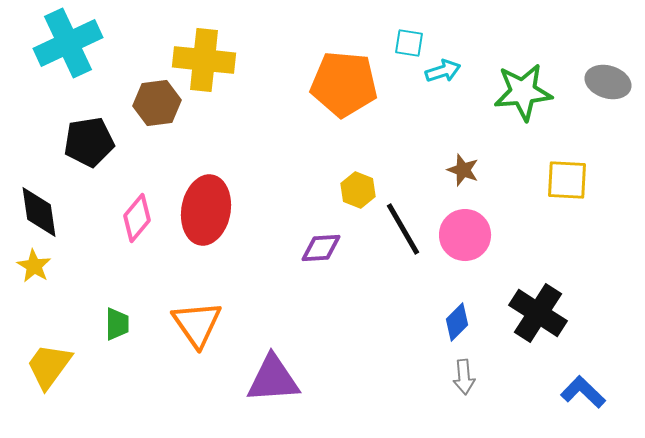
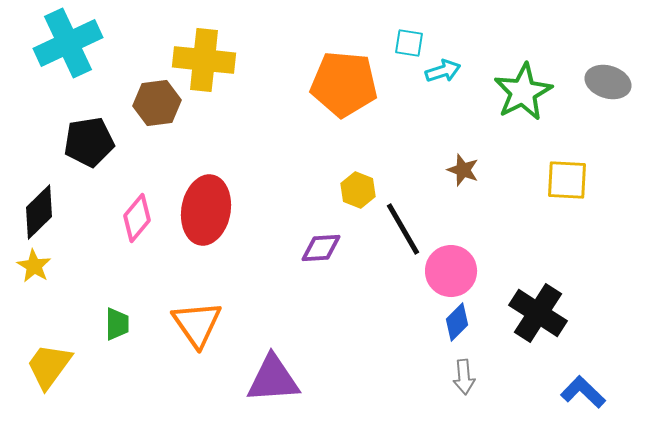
green star: rotated 22 degrees counterclockwise
black diamond: rotated 54 degrees clockwise
pink circle: moved 14 px left, 36 px down
